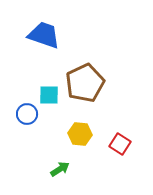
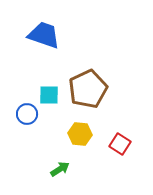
brown pentagon: moved 3 px right, 6 px down
